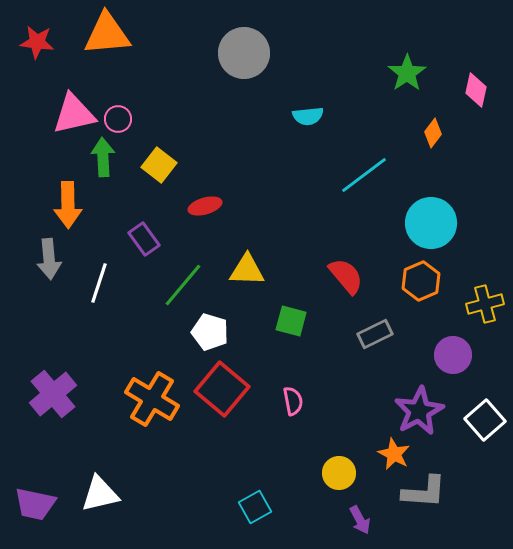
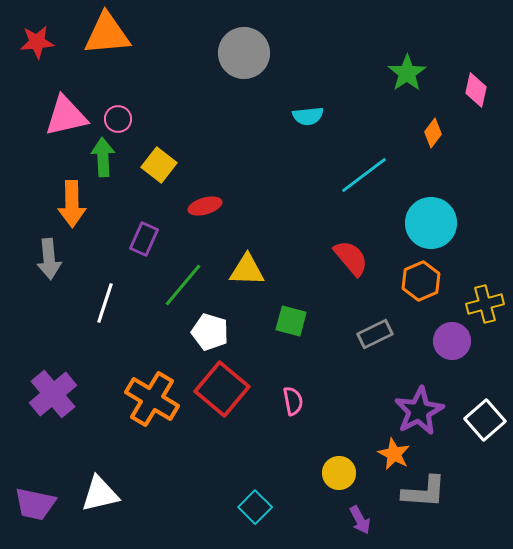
red star: rotated 12 degrees counterclockwise
pink triangle: moved 8 px left, 2 px down
orange arrow: moved 4 px right, 1 px up
purple rectangle: rotated 60 degrees clockwise
red semicircle: moved 5 px right, 18 px up
white line: moved 6 px right, 20 px down
purple circle: moved 1 px left, 14 px up
cyan square: rotated 16 degrees counterclockwise
